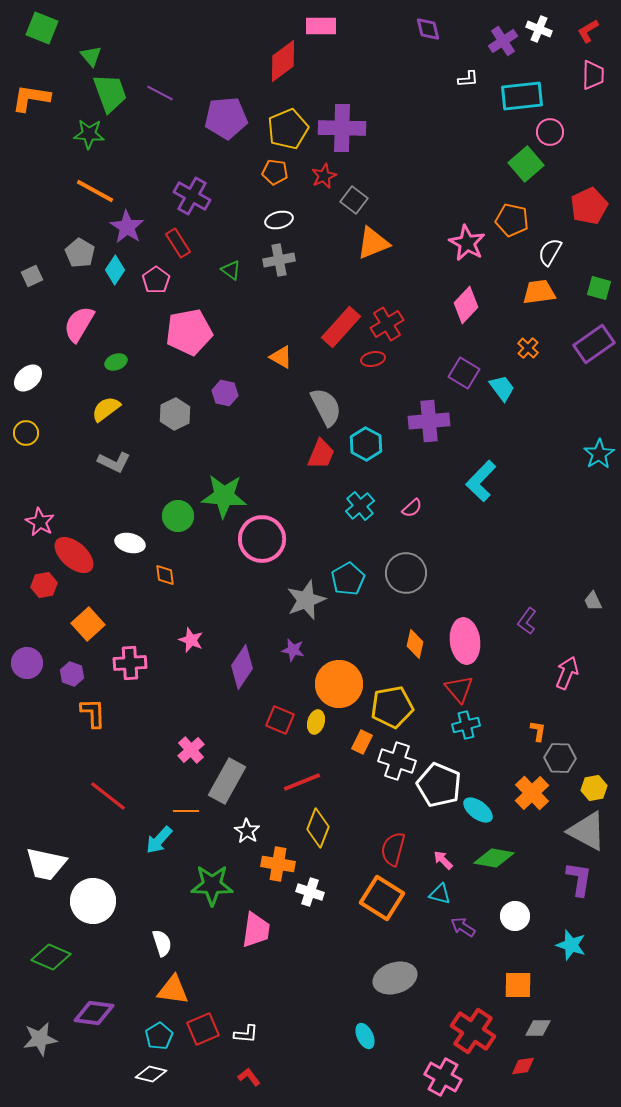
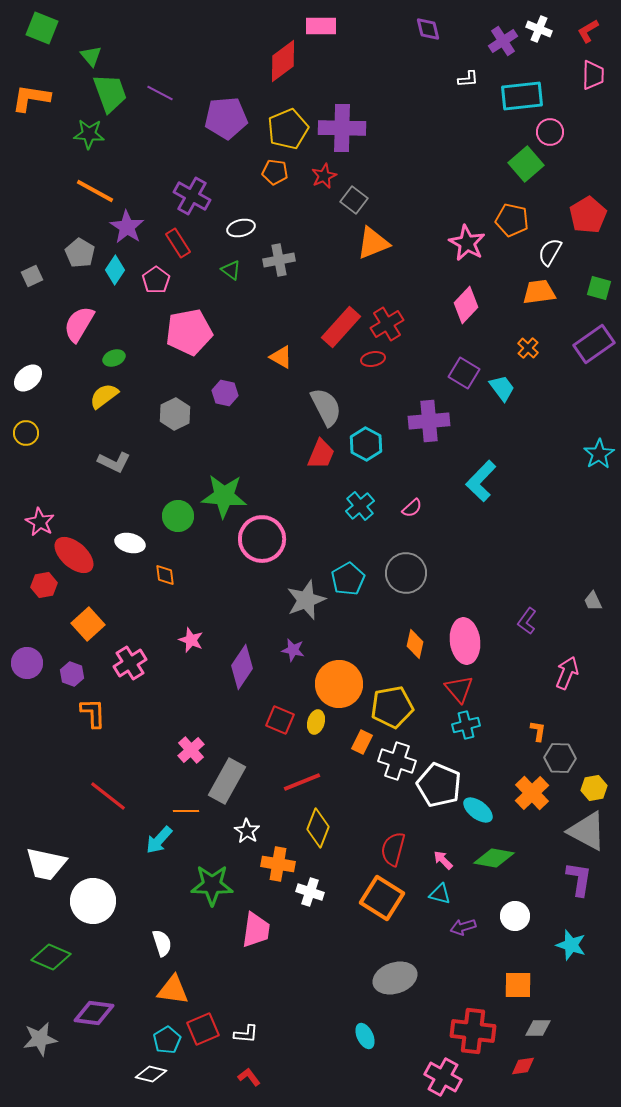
red pentagon at (589, 206): moved 1 px left, 9 px down; rotated 6 degrees counterclockwise
white ellipse at (279, 220): moved 38 px left, 8 px down
green ellipse at (116, 362): moved 2 px left, 4 px up
yellow semicircle at (106, 409): moved 2 px left, 13 px up
pink cross at (130, 663): rotated 28 degrees counterclockwise
purple arrow at (463, 927): rotated 50 degrees counterclockwise
red cross at (473, 1031): rotated 27 degrees counterclockwise
cyan pentagon at (159, 1036): moved 8 px right, 4 px down
